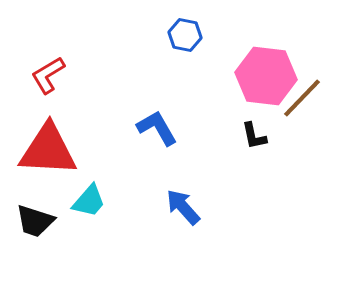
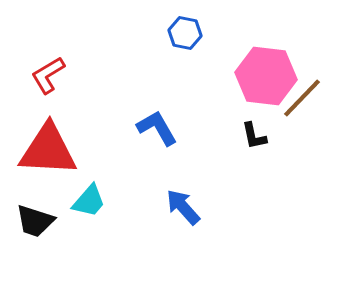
blue hexagon: moved 2 px up
